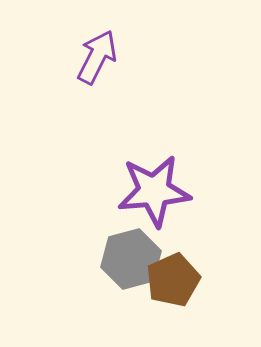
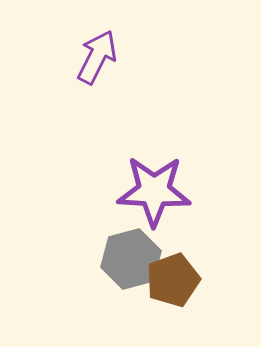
purple star: rotated 8 degrees clockwise
brown pentagon: rotated 4 degrees clockwise
